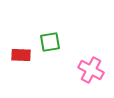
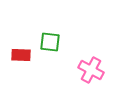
green square: rotated 15 degrees clockwise
